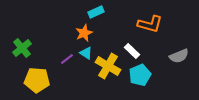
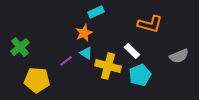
green cross: moved 2 px left, 1 px up
purple line: moved 1 px left, 2 px down
yellow cross: rotated 15 degrees counterclockwise
